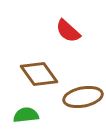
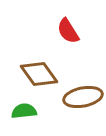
red semicircle: rotated 16 degrees clockwise
green semicircle: moved 2 px left, 4 px up
